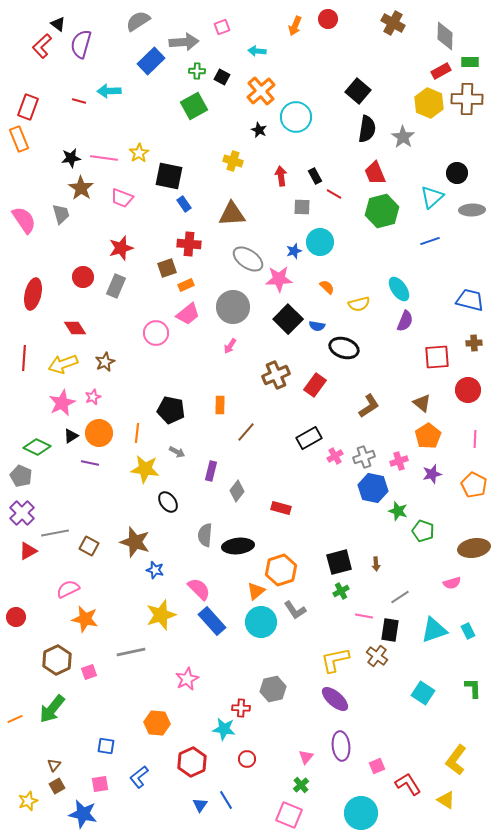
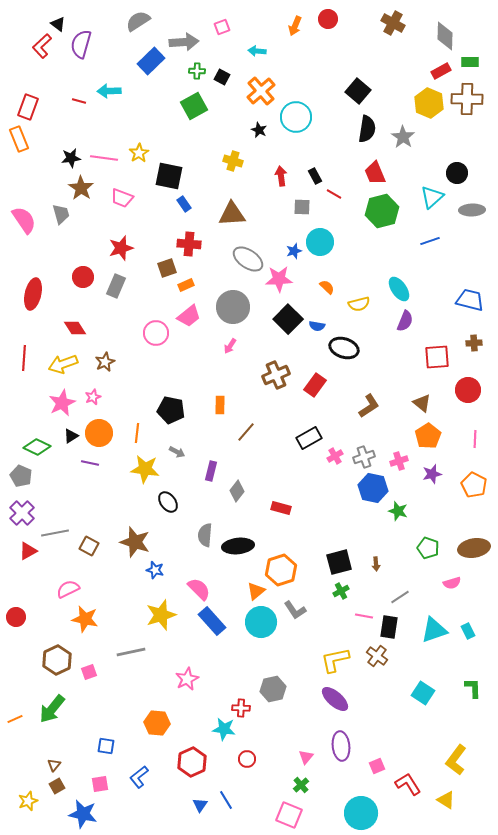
pink trapezoid at (188, 314): moved 1 px right, 2 px down
green pentagon at (423, 531): moved 5 px right, 17 px down
black rectangle at (390, 630): moved 1 px left, 3 px up
